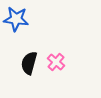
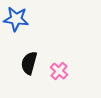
pink cross: moved 3 px right, 9 px down
